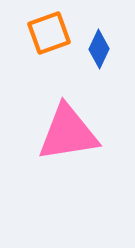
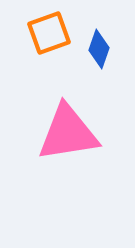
blue diamond: rotated 6 degrees counterclockwise
